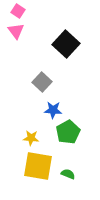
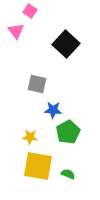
pink square: moved 12 px right
gray square: moved 5 px left, 2 px down; rotated 30 degrees counterclockwise
yellow star: moved 1 px left, 1 px up
